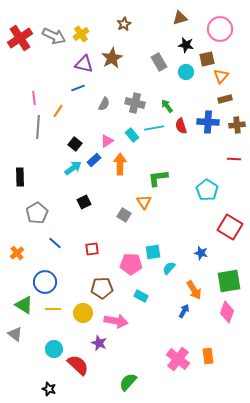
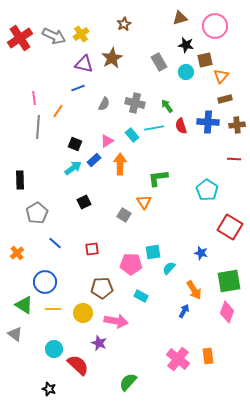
pink circle at (220, 29): moved 5 px left, 3 px up
brown square at (207, 59): moved 2 px left, 1 px down
black square at (75, 144): rotated 16 degrees counterclockwise
black rectangle at (20, 177): moved 3 px down
